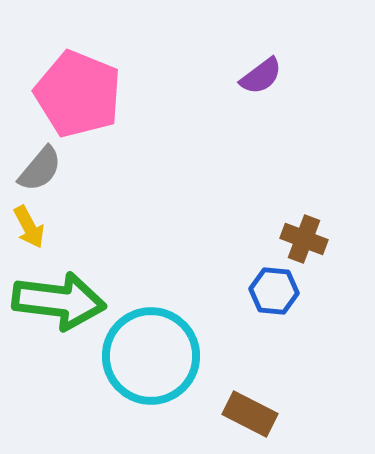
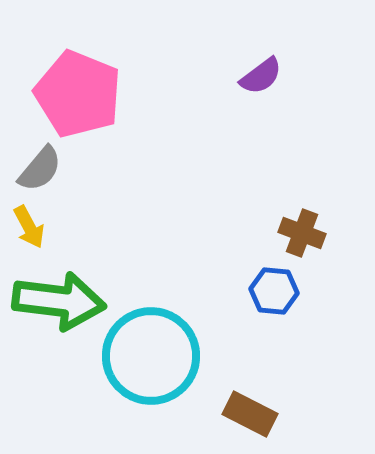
brown cross: moved 2 px left, 6 px up
